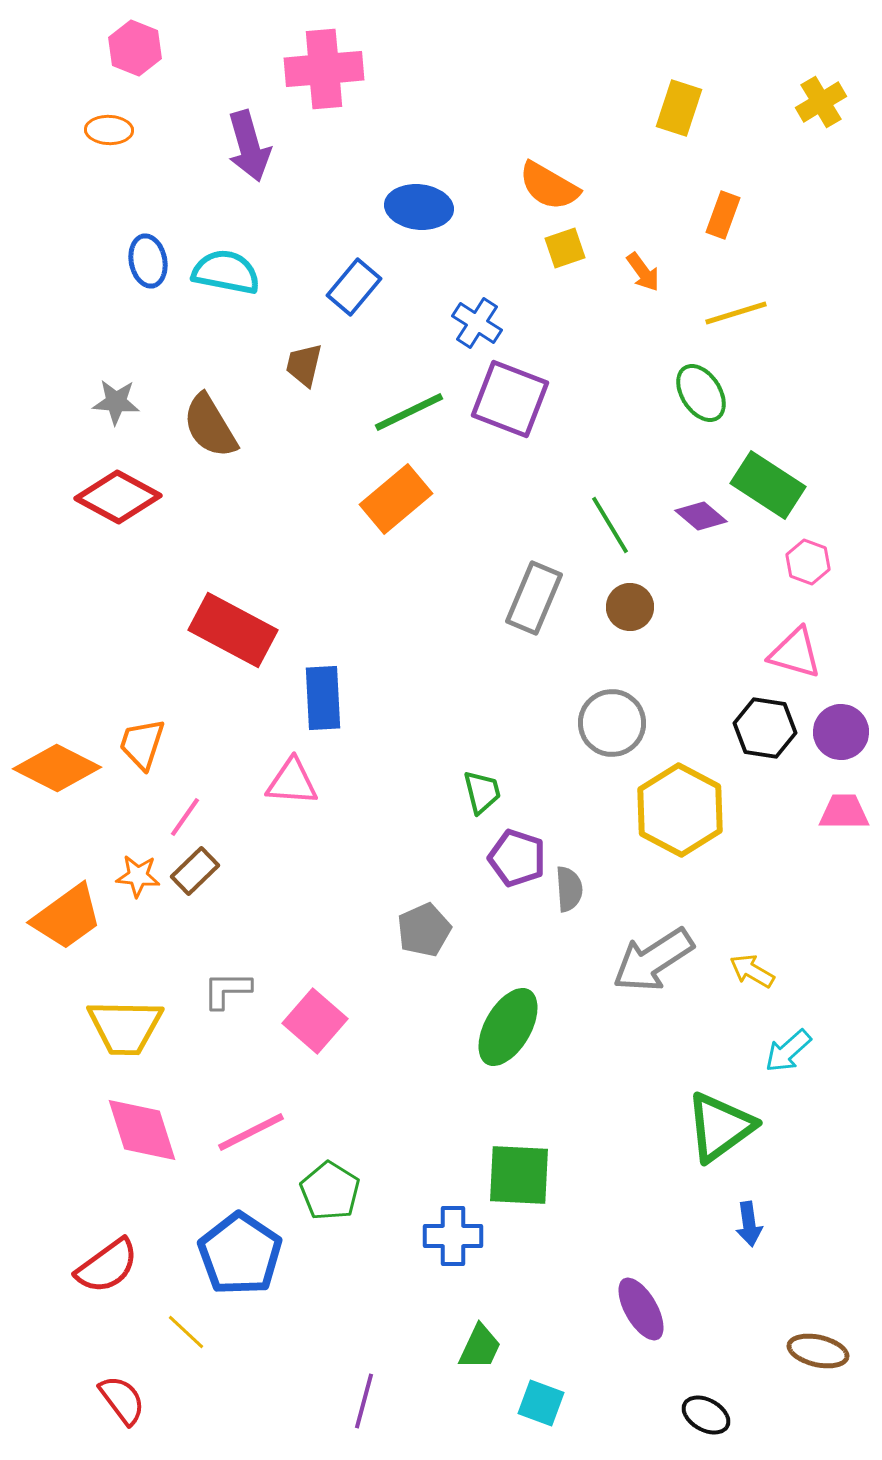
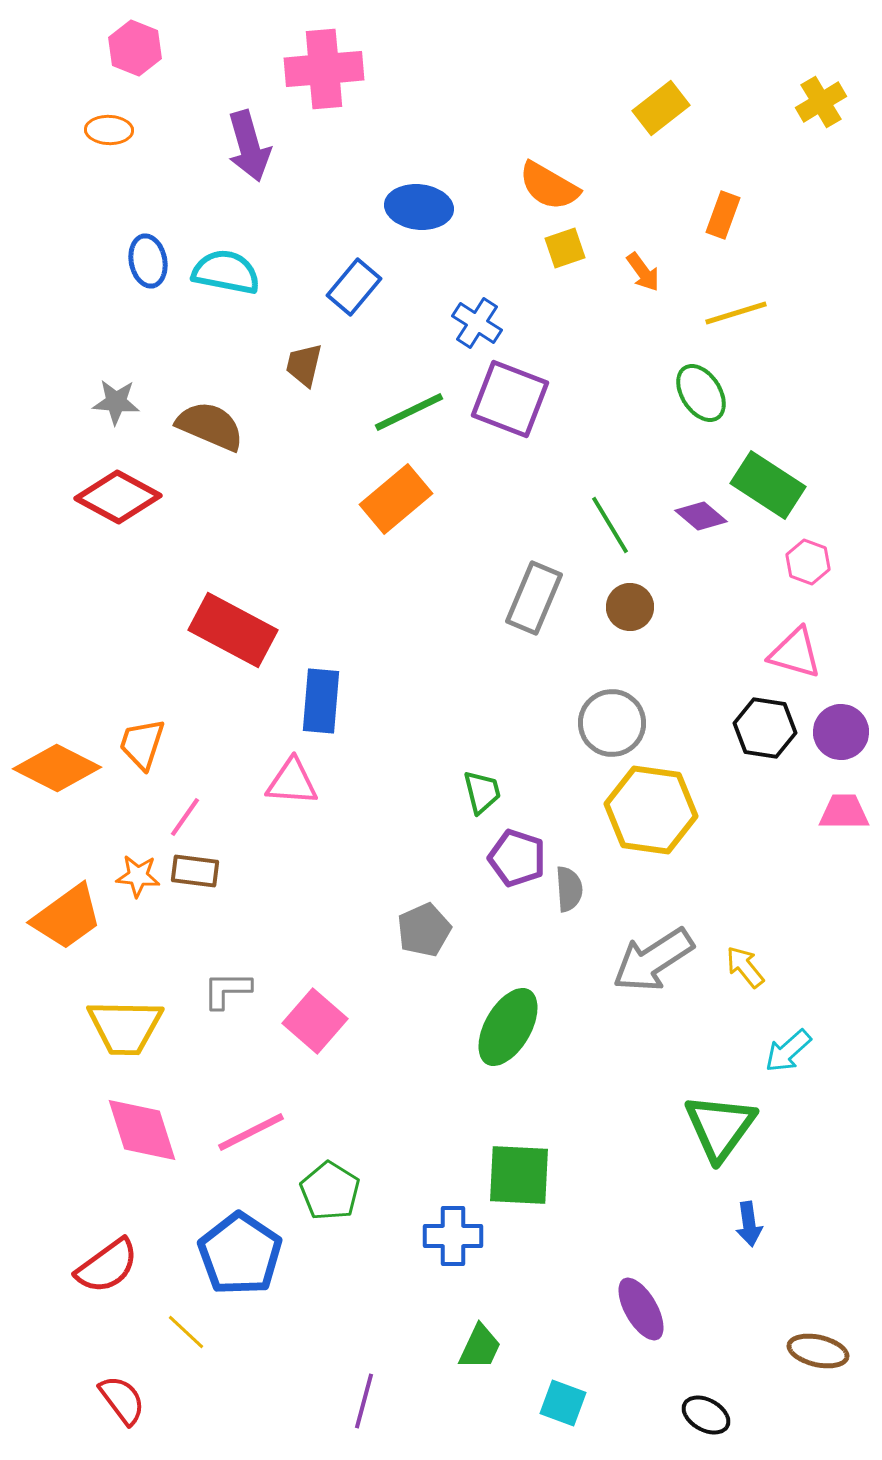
yellow rectangle at (679, 108): moved 18 px left; rotated 34 degrees clockwise
brown semicircle at (210, 426): rotated 144 degrees clockwise
blue rectangle at (323, 698): moved 2 px left, 3 px down; rotated 8 degrees clockwise
yellow hexagon at (680, 810): moved 29 px left; rotated 20 degrees counterclockwise
brown rectangle at (195, 871): rotated 51 degrees clockwise
yellow arrow at (752, 971): moved 7 px left, 4 px up; rotated 21 degrees clockwise
green triangle at (720, 1127): rotated 18 degrees counterclockwise
cyan square at (541, 1403): moved 22 px right
